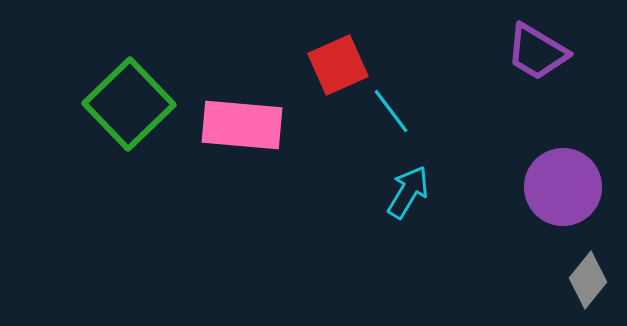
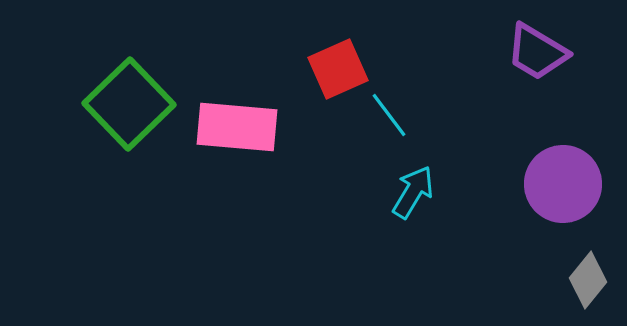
red square: moved 4 px down
cyan line: moved 2 px left, 4 px down
pink rectangle: moved 5 px left, 2 px down
purple circle: moved 3 px up
cyan arrow: moved 5 px right
